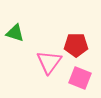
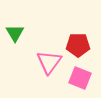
green triangle: rotated 42 degrees clockwise
red pentagon: moved 2 px right
